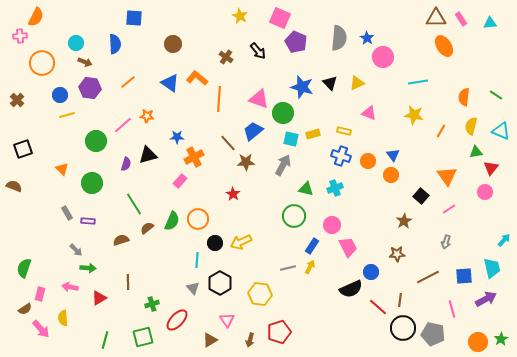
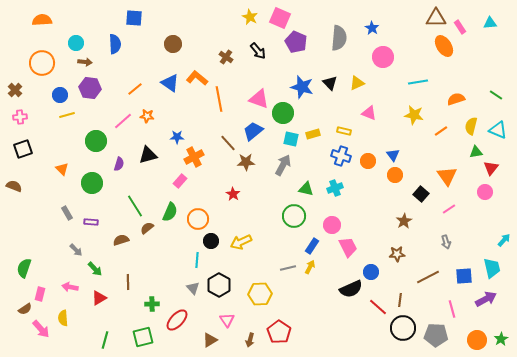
yellow star at (240, 16): moved 10 px right, 1 px down
orange semicircle at (36, 17): moved 6 px right, 3 px down; rotated 120 degrees counterclockwise
pink rectangle at (461, 19): moved 1 px left, 8 px down
pink cross at (20, 36): moved 81 px down
blue star at (367, 38): moved 5 px right, 10 px up
brown arrow at (85, 62): rotated 16 degrees counterclockwise
orange line at (128, 82): moved 7 px right, 7 px down
orange semicircle at (464, 97): moved 8 px left, 2 px down; rotated 66 degrees clockwise
orange line at (219, 99): rotated 15 degrees counterclockwise
brown cross at (17, 100): moved 2 px left, 10 px up
pink line at (123, 125): moved 4 px up
orange line at (441, 131): rotated 24 degrees clockwise
cyan triangle at (501, 131): moved 3 px left, 1 px up
purple semicircle at (126, 164): moved 7 px left
orange circle at (391, 175): moved 4 px right
black square at (421, 196): moved 2 px up
green line at (134, 204): moved 1 px right, 2 px down
purple rectangle at (88, 221): moved 3 px right, 1 px down
green semicircle at (172, 221): moved 2 px left, 9 px up
gray arrow at (446, 242): rotated 32 degrees counterclockwise
black circle at (215, 243): moved 4 px left, 2 px up
green arrow at (88, 268): moved 7 px right, 1 px down; rotated 42 degrees clockwise
black hexagon at (220, 283): moved 1 px left, 2 px down
yellow hexagon at (260, 294): rotated 10 degrees counterclockwise
green cross at (152, 304): rotated 16 degrees clockwise
red pentagon at (279, 332): rotated 20 degrees counterclockwise
gray pentagon at (433, 334): moved 3 px right, 1 px down; rotated 10 degrees counterclockwise
orange circle at (478, 342): moved 1 px left, 2 px up
